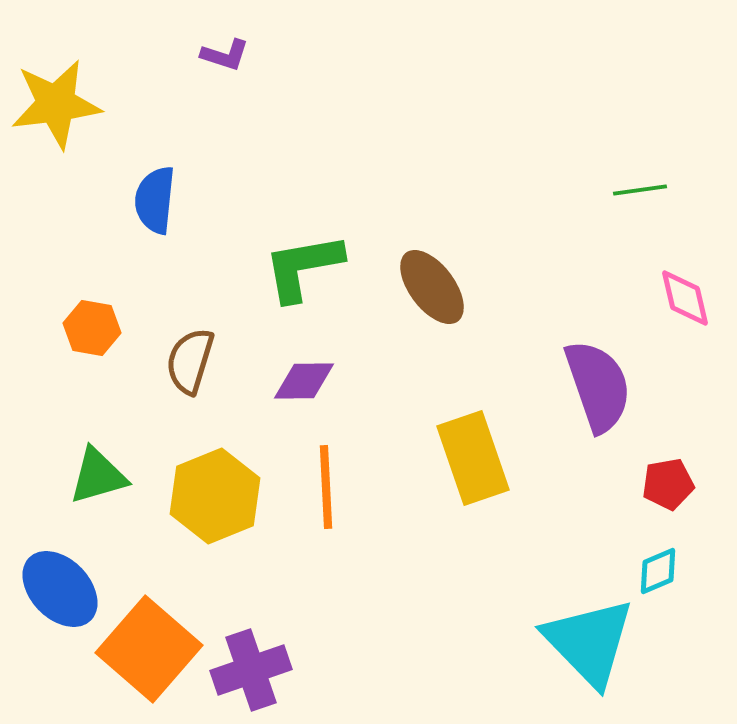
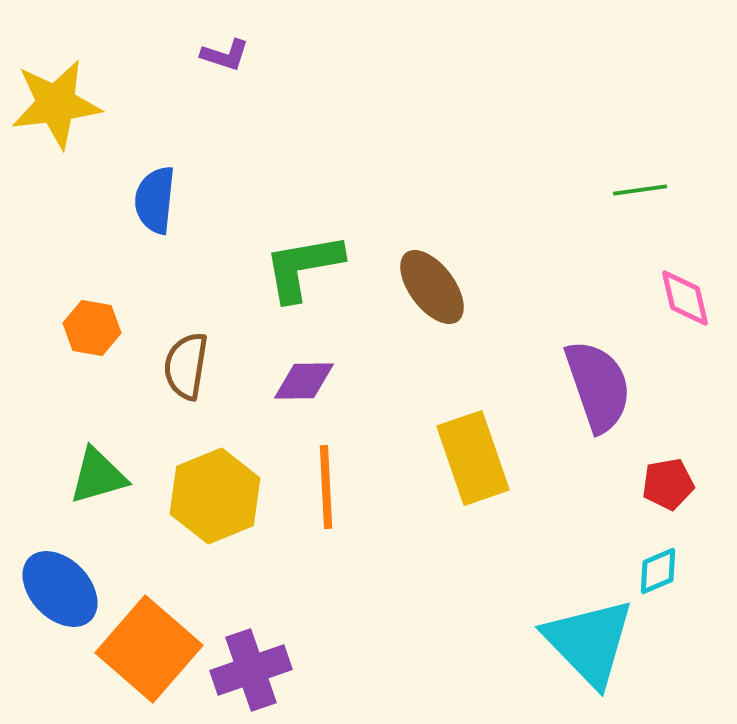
brown semicircle: moved 4 px left, 5 px down; rotated 8 degrees counterclockwise
